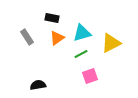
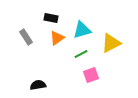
black rectangle: moved 1 px left
cyan triangle: moved 3 px up
gray rectangle: moved 1 px left
pink square: moved 1 px right, 1 px up
